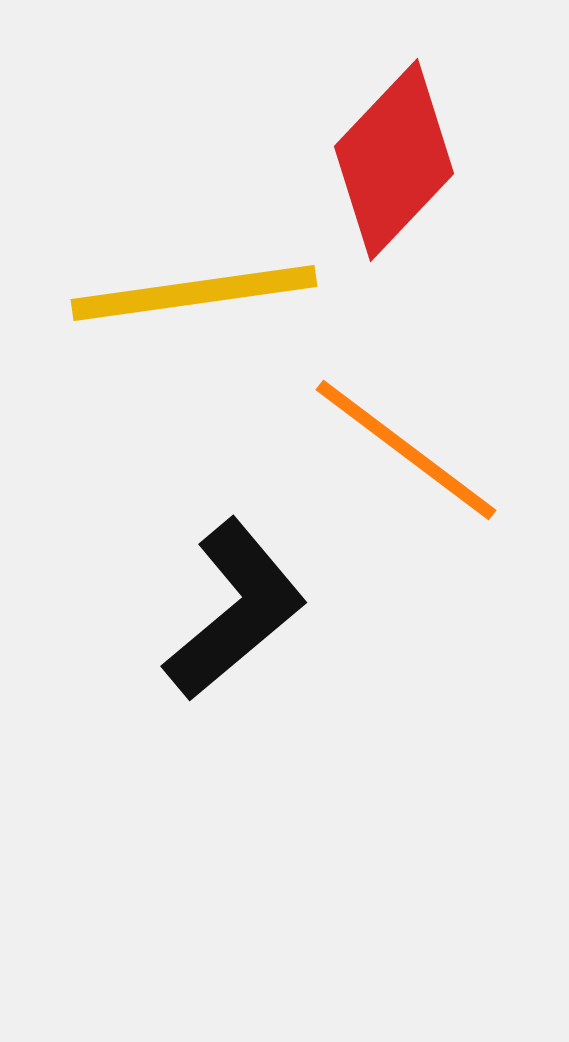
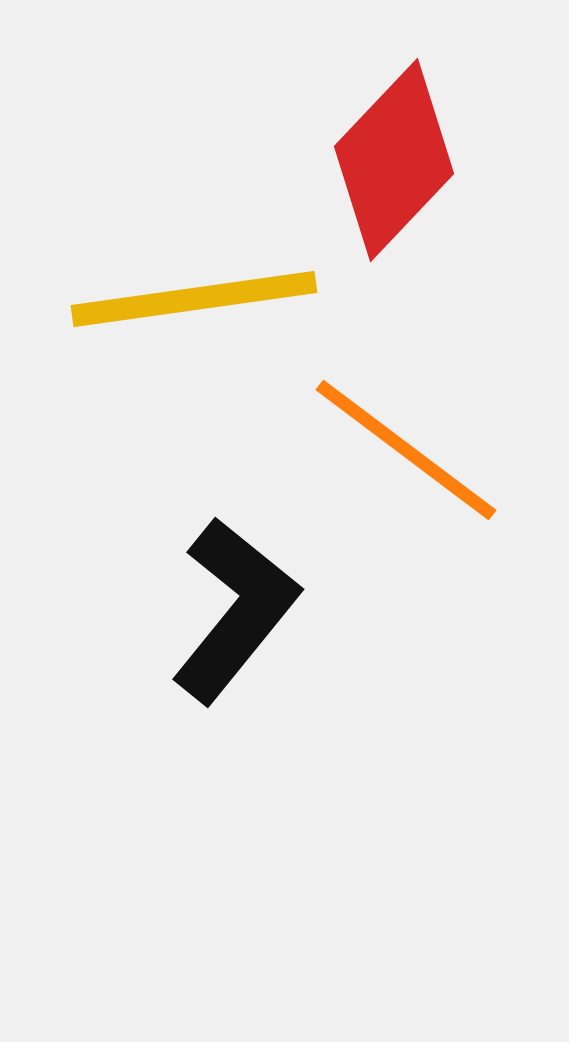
yellow line: moved 6 px down
black L-shape: rotated 11 degrees counterclockwise
